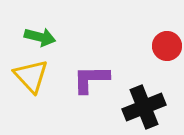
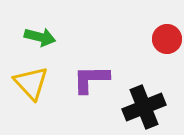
red circle: moved 7 px up
yellow triangle: moved 7 px down
